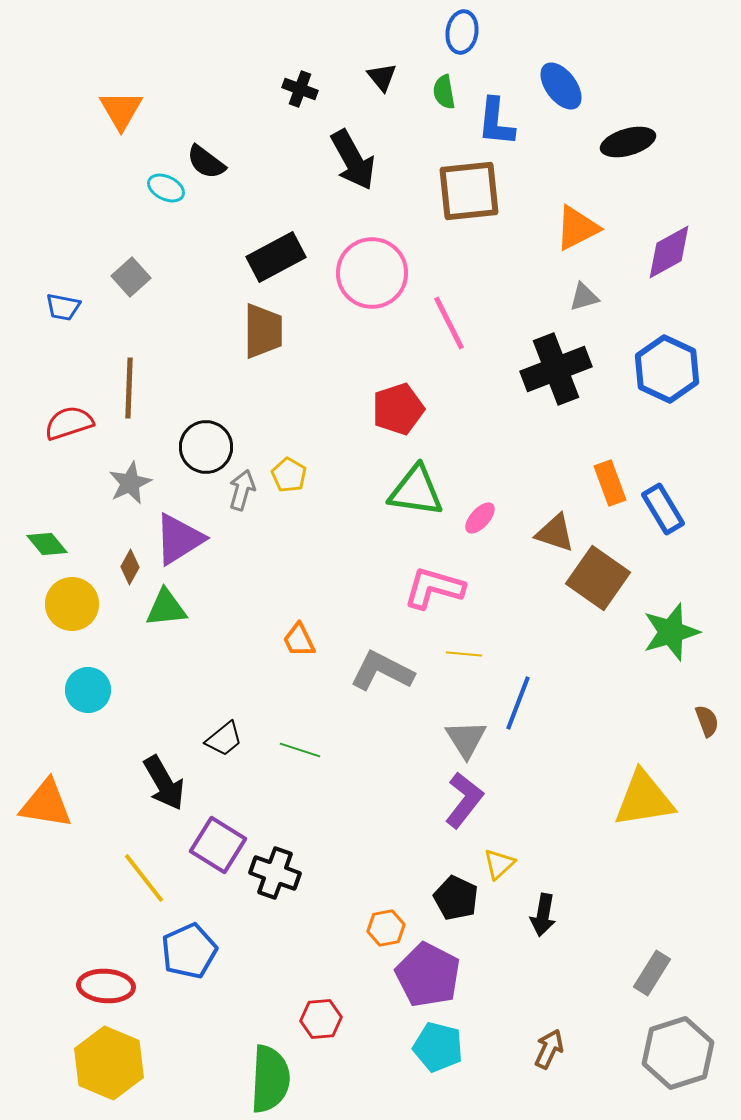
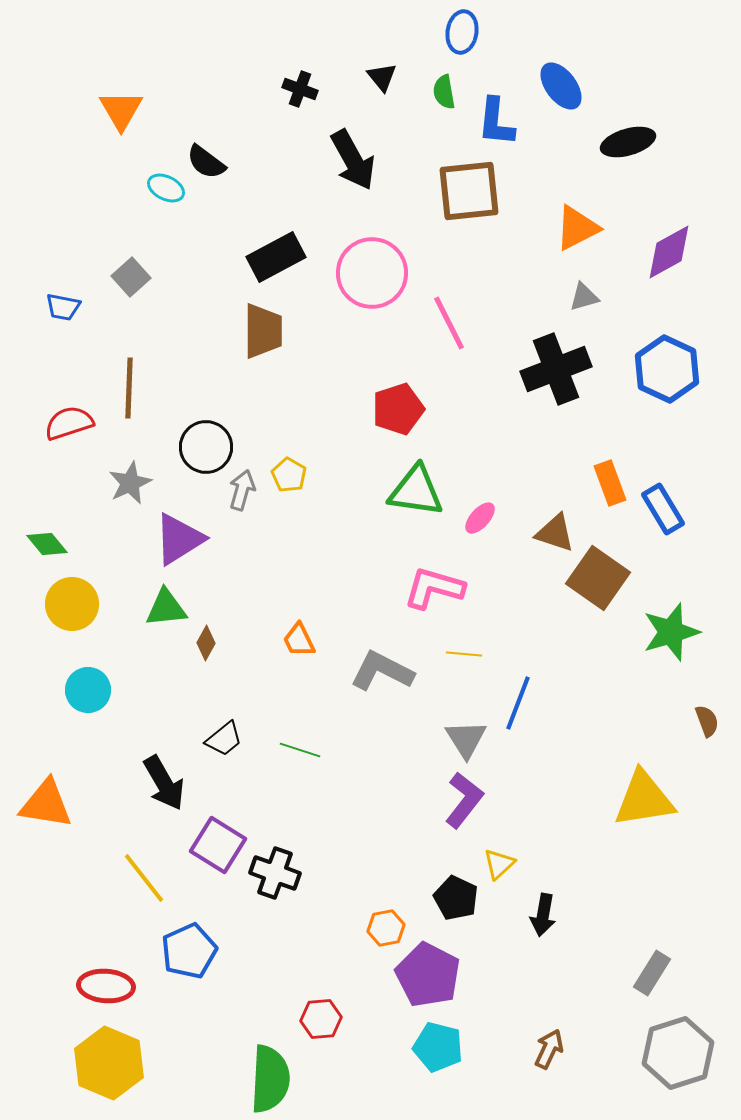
brown diamond at (130, 567): moved 76 px right, 76 px down
